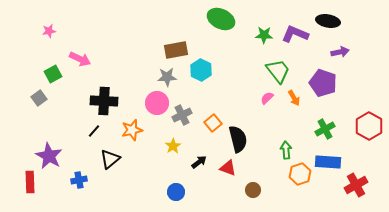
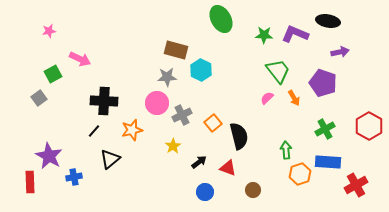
green ellipse: rotated 36 degrees clockwise
brown rectangle: rotated 25 degrees clockwise
black semicircle: moved 1 px right, 3 px up
blue cross: moved 5 px left, 3 px up
blue circle: moved 29 px right
